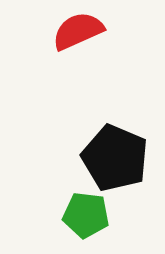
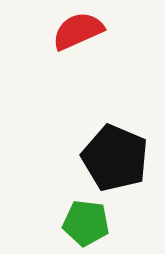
green pentagon: moved 8 px down
